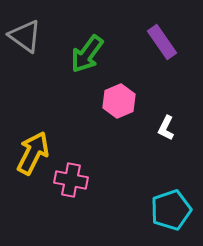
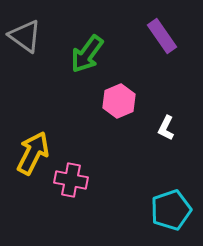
purple rectangle: moved 6 px up
